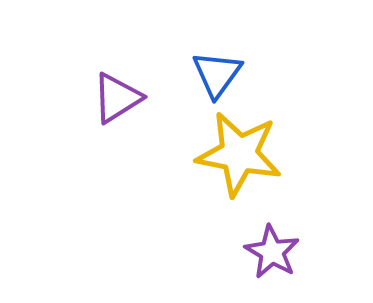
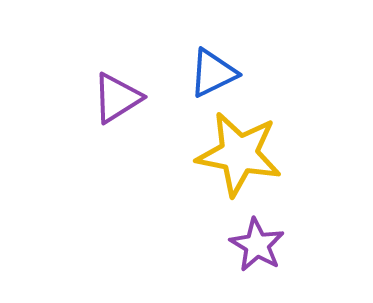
blue triangle: moved 4 px left, 1 px up; rotated 28 degrees clockwise
purple star: moved 15 px left, 7 px up
